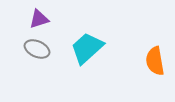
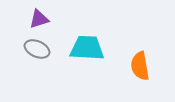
cyan trapezoid: rotated 45 degrees clockwise
orange semicircle: moved 15 px left, 5 px down
